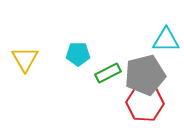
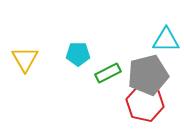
gray pentagon: moved 3 px right
red hexagon: rotated 9 degrees clockwise
